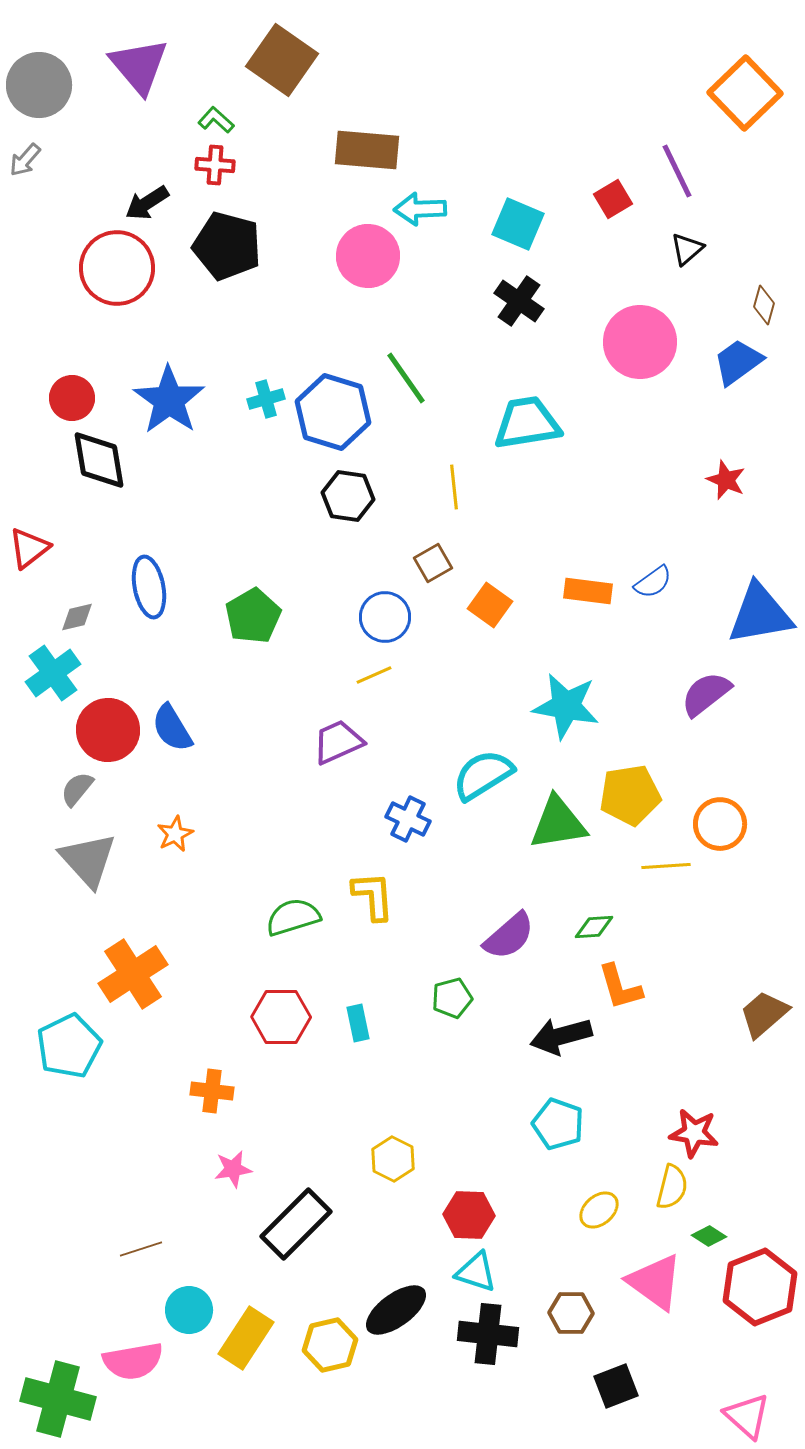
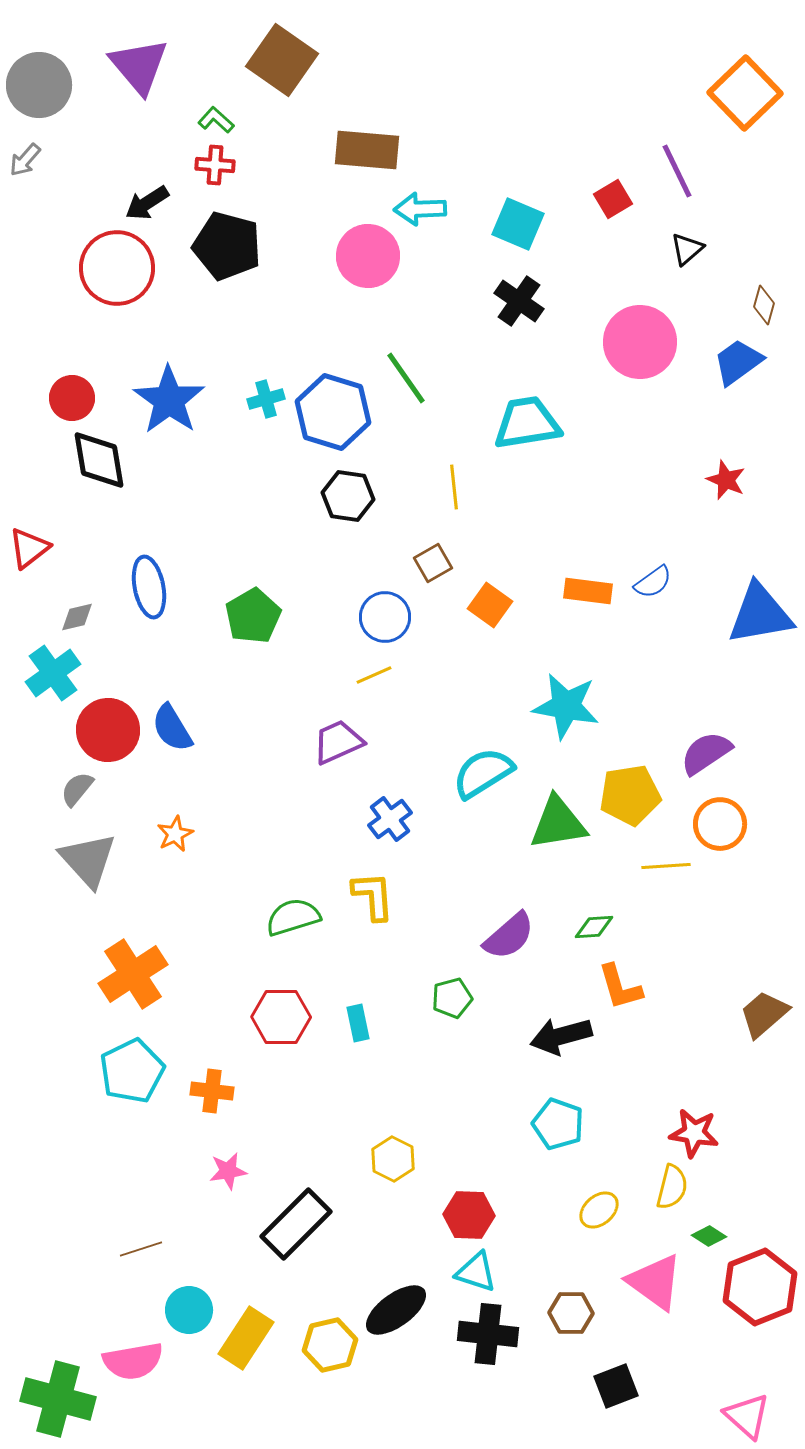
purple semicircle at (706, 694): moved 59 px down; rotated 4 degrees clockwise
cyan semicircle at (483, 775): moved 2 px up
blue cross at (408, 819): moved 18 px left; rotated 27 degrees clockwise
cyan pentagon at (69, 1046): moved 63 px right, 25 px down
pink star at (233, 1169): moved 5 px left, 2 px down
